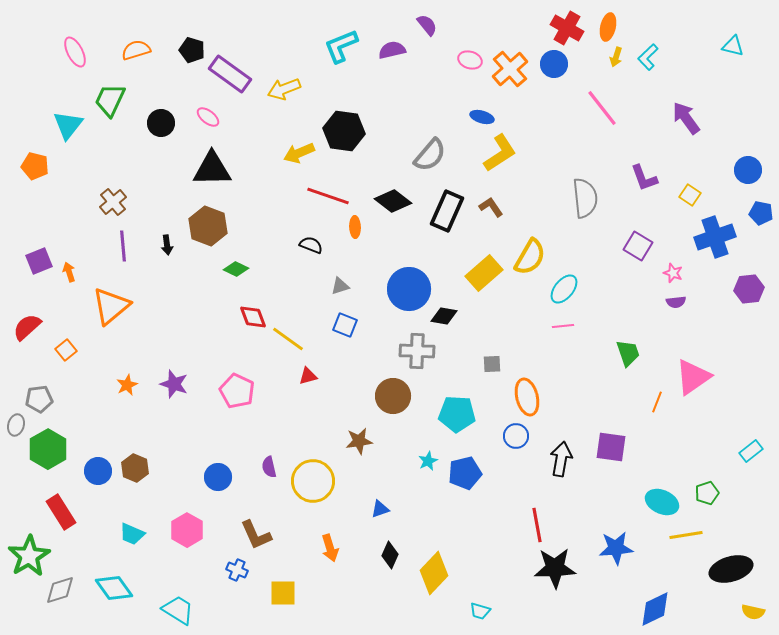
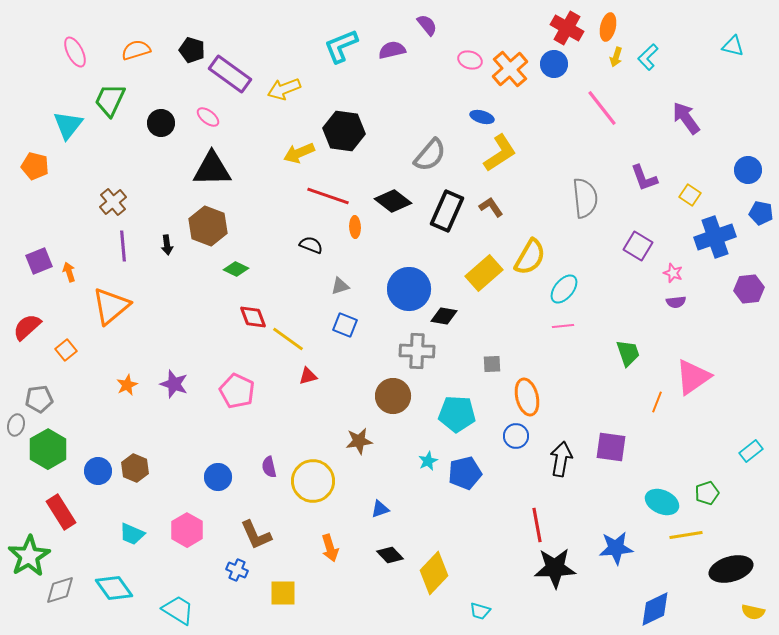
black diamond at (390, 555): rotated 68 degrees counterclockwise
